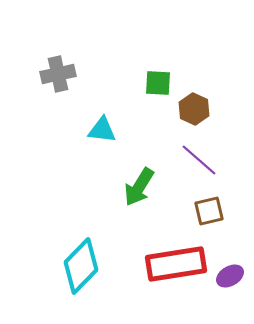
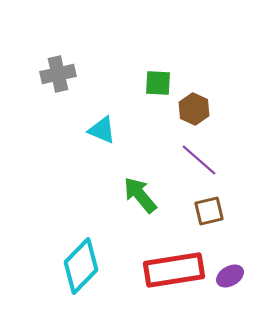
cyan triangle: rotated 16 degrees clockwise
green arrow: moved 1 px right, 8 px down; rotated 108 degrees clockwise
red rectangle: moved 2 px left, 6 px down
